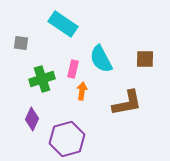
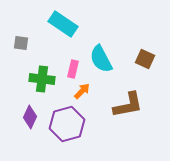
brown square: rotated 24 degrees clockwise
green cross: rotated 25 degrees clockwise
orange arrow: rotated 36 degrees clockwise
brown L-shape: moved 1 px right, 2 px down
purple diamond: moved 2 px left, 2 px up
purple hexagon: moved 15 px up
